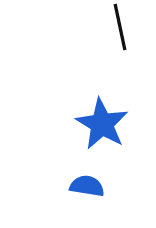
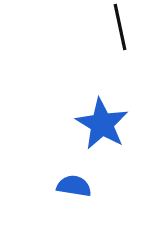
blue semicircle: moved 13 px left
